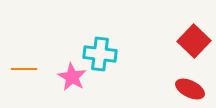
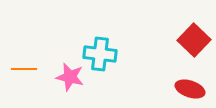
red square: moved 1 px up
pink star: moved 2 px left; rotated 16 degrees counterclockwise
red ellipse: rotated 8 degrees counterclockwise
